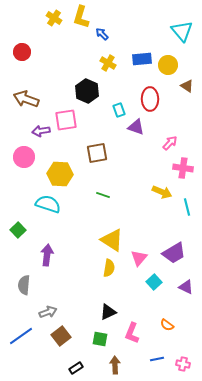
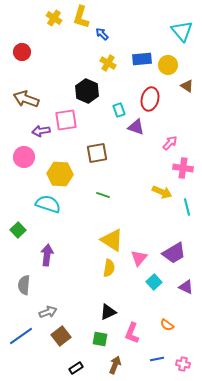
red ellipse at (150, 99): rotated 15 degrees clockwise
brown arrow at (115, 365): rotated 24 degrees clockwise
